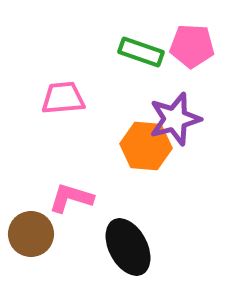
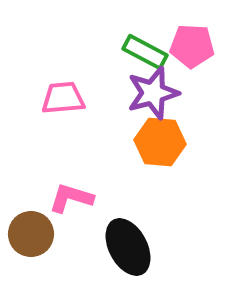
green rectangle: moved 4 px right; rotated 9 degrees clockwise
purple star: moved 22 px left, 26 px up
orange hexagon: moved 14 px right, 4 px up
